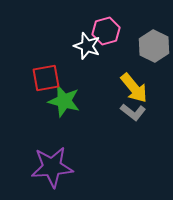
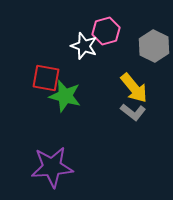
white star: moved 3 px left
red square: rotated 20 degrees clockwise
green star: moved 1 px right, 5 px up
